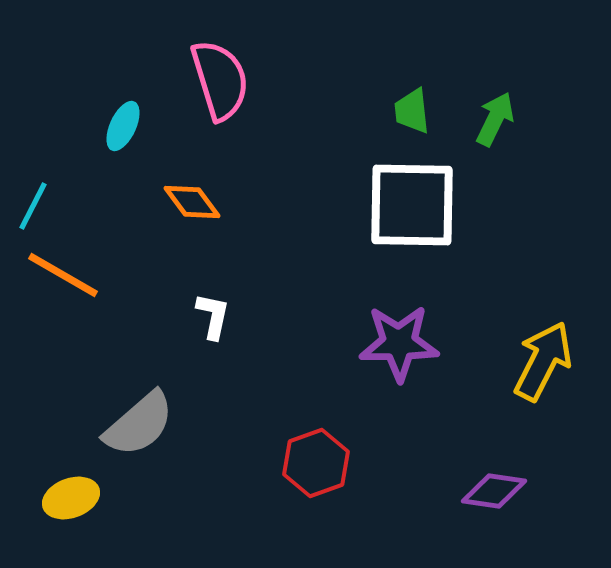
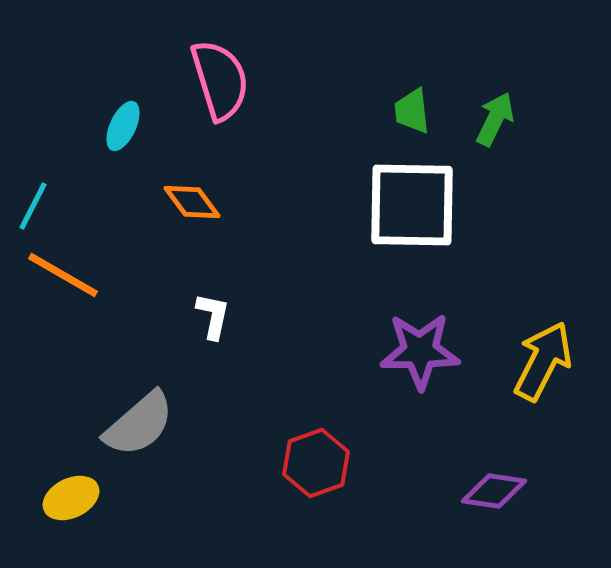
purple star: moved 21 px right, 8 px down
yellow ellipse: rotated 6 degrees counterclockwise
